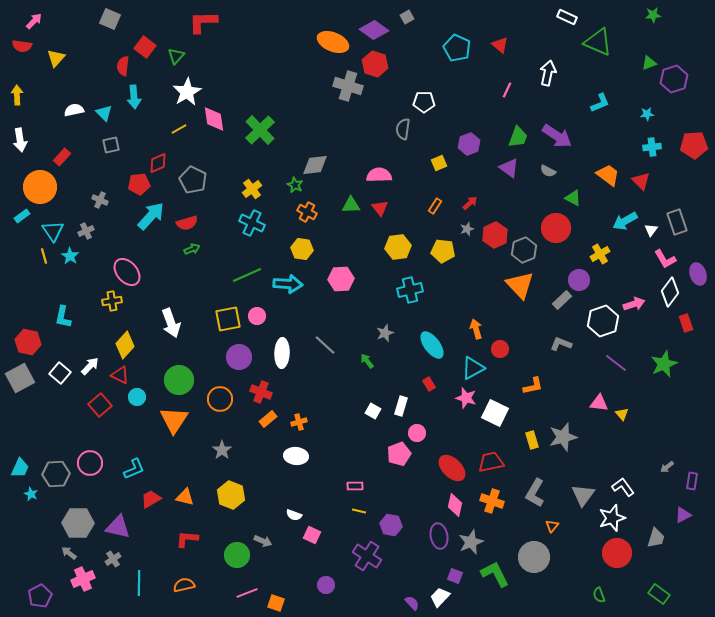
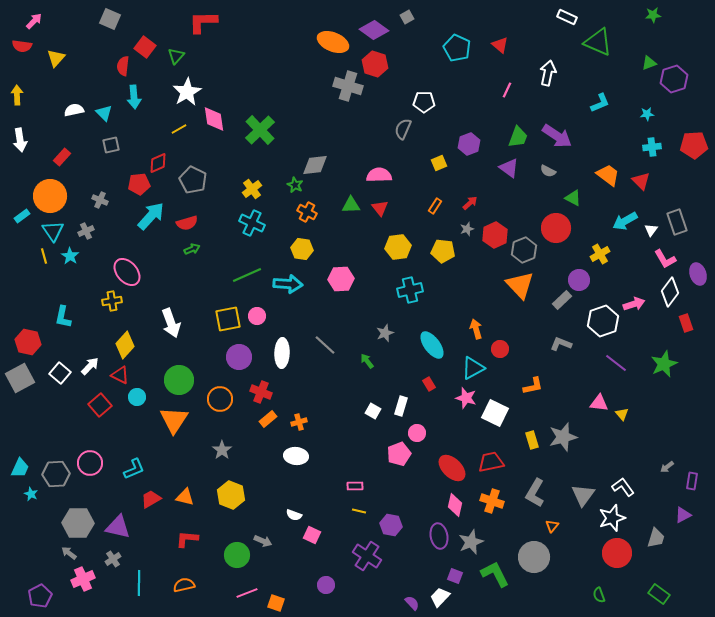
gray semicircle at (403, 129): rotated 15 degrees clockwise
orange circle at (40, 187): moved 10 px right, 9 px down
